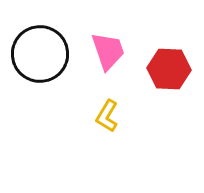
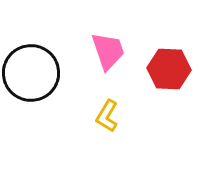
black circle: moved 9 px left, 19 px down
